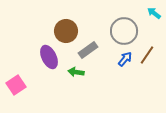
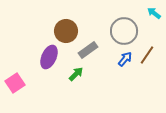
purple ellipse: rotated 50 degrees clockwise
green arrow: moved 2 px down; rotated 126 degrees clockwise
pink square: moved 1 px left, 2 px up
